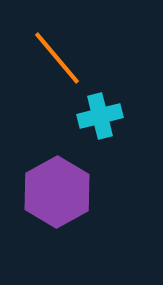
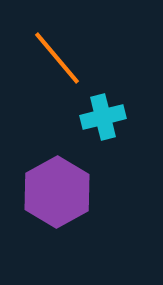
cyan cross: moved 3 px right, 1 px down
